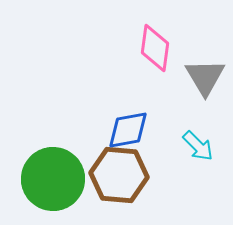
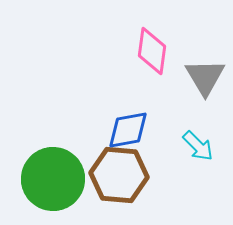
pink diamond: moved 3 px left, 3 px down
